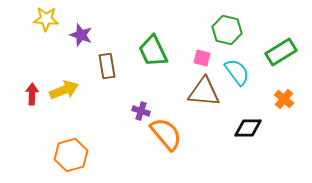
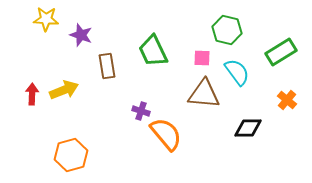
pink square: rotated 12 degrees counterclockwise
brown triangle: moved 2 px down
orange cross: moved 3 px right, 1 px down
